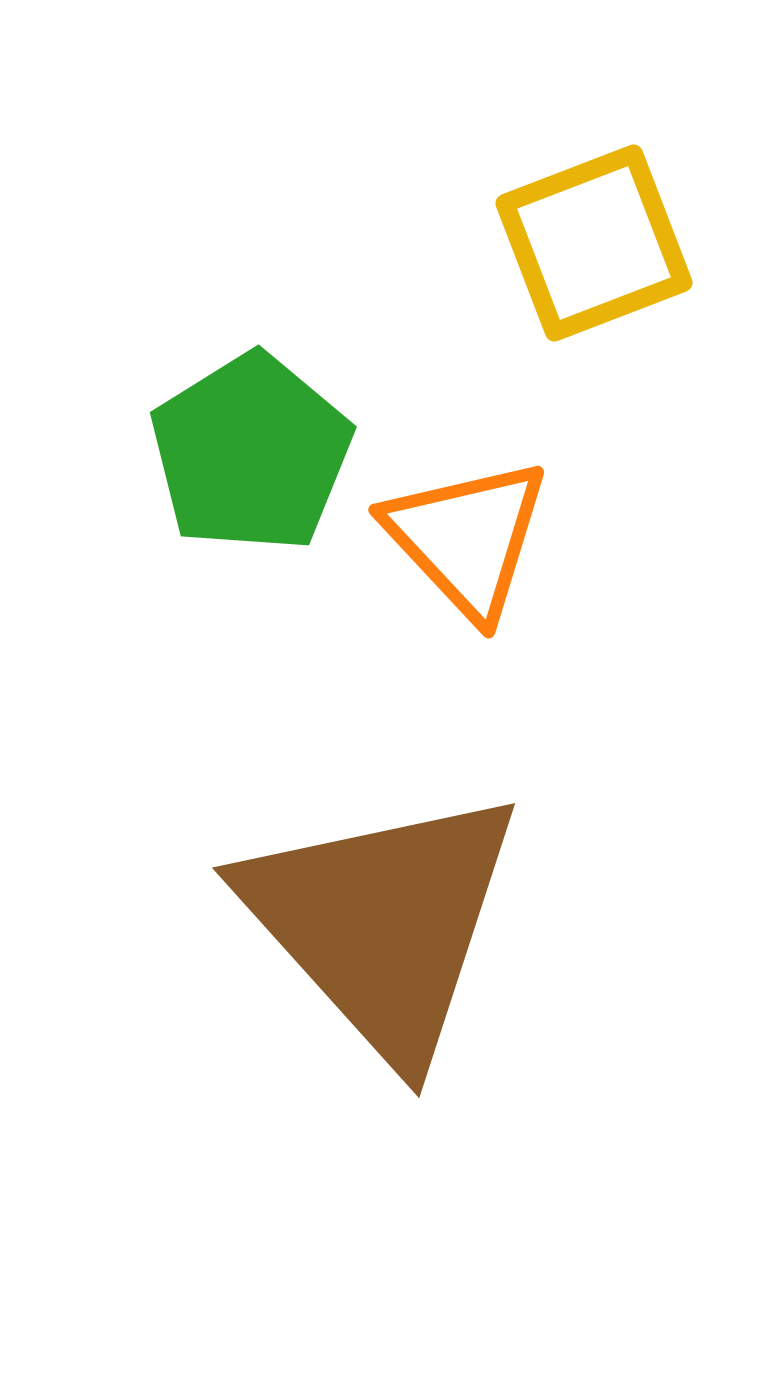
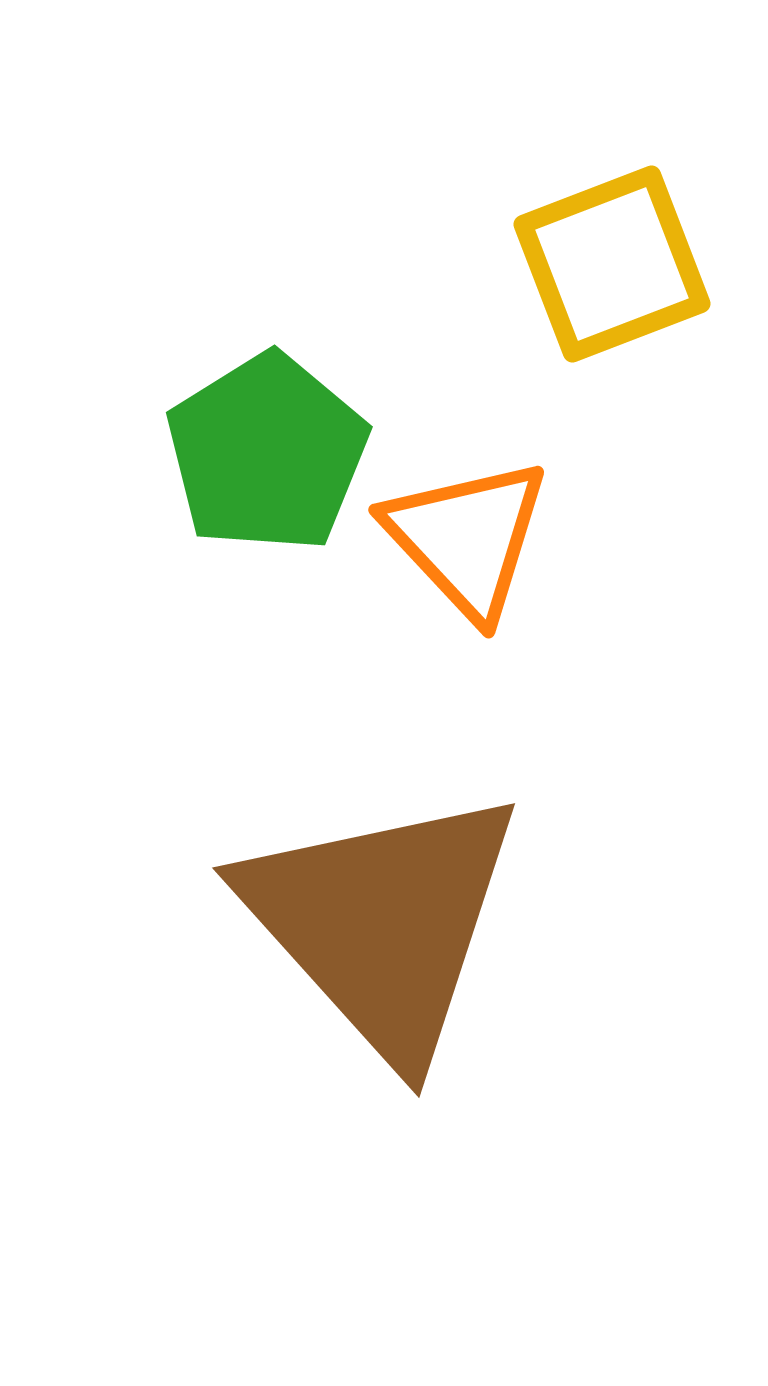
yellow square: moved 18 px right, 21 px down
green pentagon: moved 16 px right
